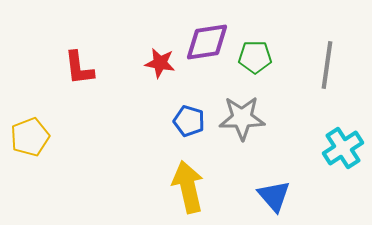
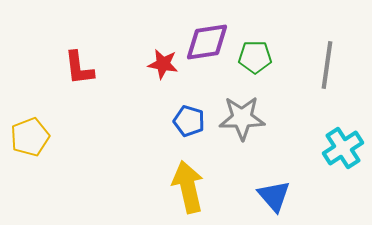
red star: moved 3 px right, 1 px down
